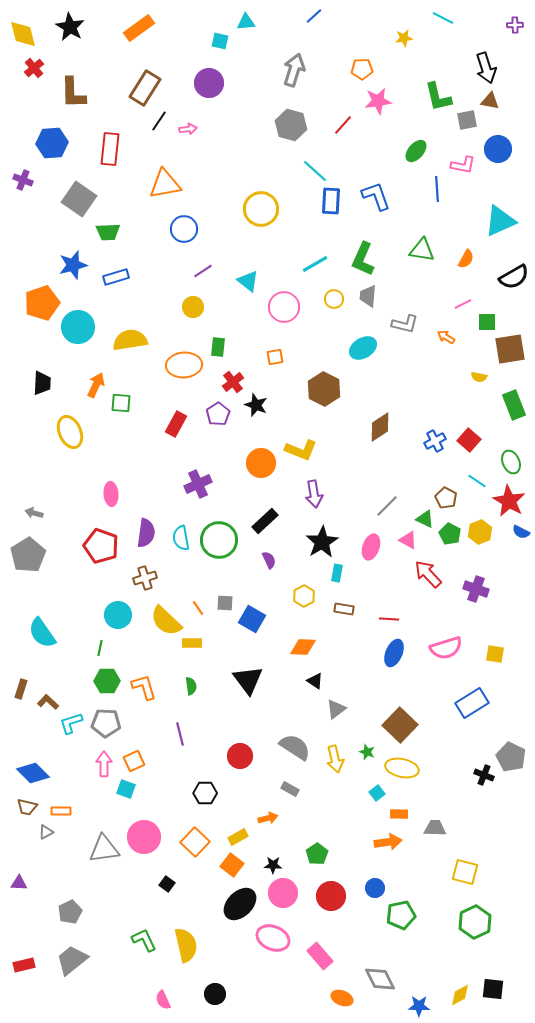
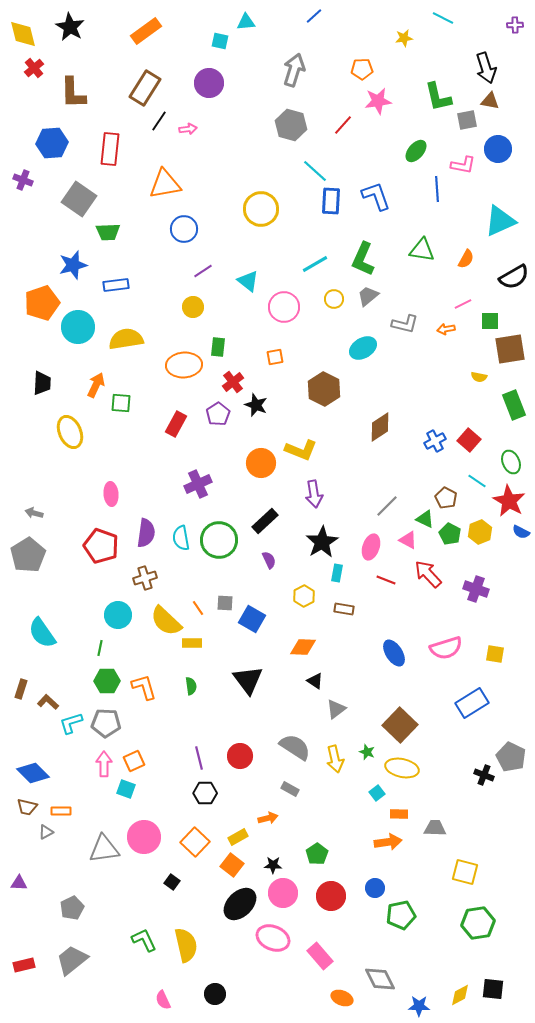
orange rectangle at (139, 28): moved 7 px right, 3 px down
blue rectangle at (116, 277): moved 8 px down; rotated 10 degrees clockwise
gray trapezoid at (368, 296): rotated 45 degrees clockwise
green square at (487, 322): moved 3 px right, 1 px up
orange arrow at (446, 337): moved 8 px up; rotated 42 degrees counterclockwise
yellow semicircle at (130, 340): moved 4 px left, 1 px up
red line at (389, 619): moved 3 px left, 39 px up; rotated 18 degrees clockwise
blue ellipse at (394, 653): rotated 56 degrees counterclockwise
purple line at (180, 734): moved 19 px right, 24 px down
black square at (167, 884): moved 5 px right, 2 px up
gray pentagon at (70, 912): moved 2 px right, 4 px up
green hexagon at (475, 922): moved 3 px right, 1 px down; rotated 16 degrees clockwise
